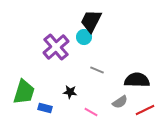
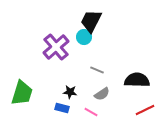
green trapezoid: moved 2 px left, 1 px down
gray semicircle: moved 18 px left, 8 px up
blue rectangle: moved 17 px right
